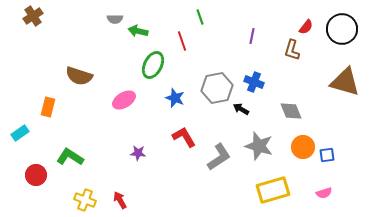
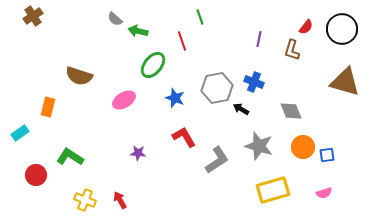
gray semicircle: rotated 42 degrees clockwise
purple line: moved 7 px right, 3 px down
green ellipse: rotated 12 degrees clockwise
gray L-shape: moved 2 px left, 3 px down
